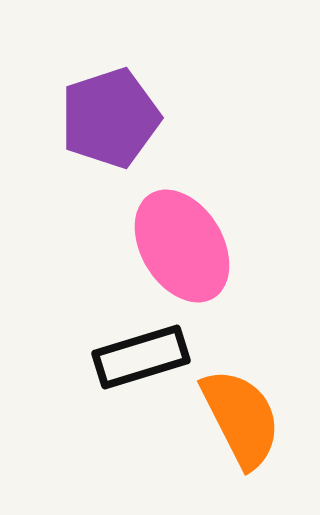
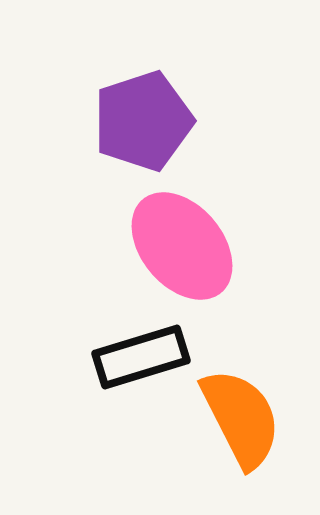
purple pentagon: moved 33 px right, 3 px down
pink ellipse: rotated 9 degrees counterclockwise
